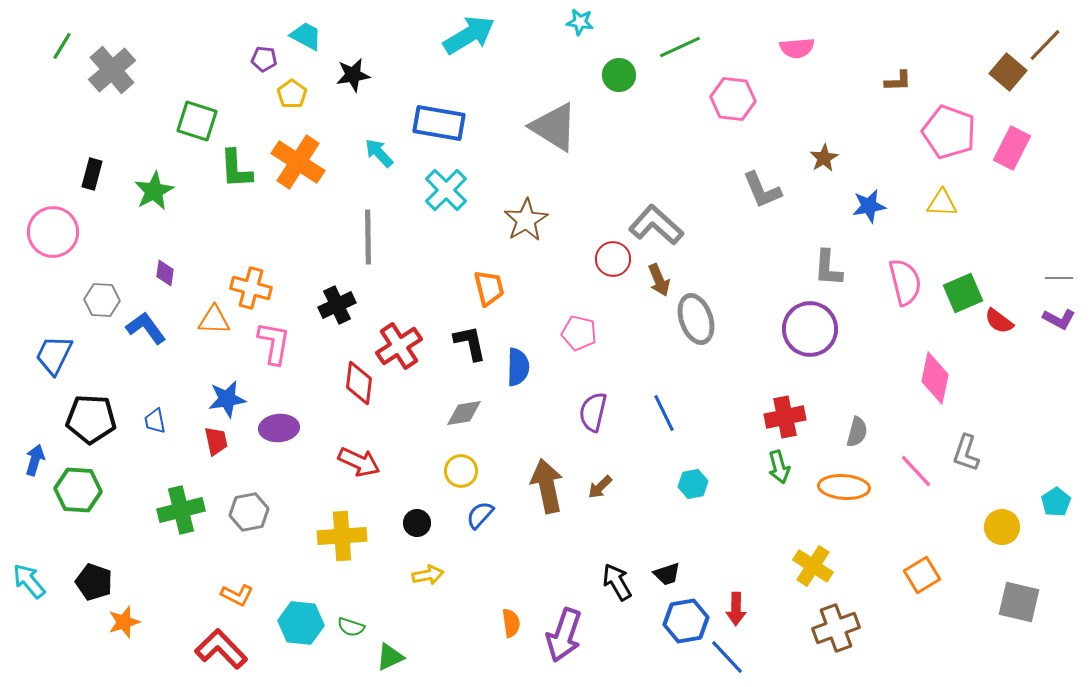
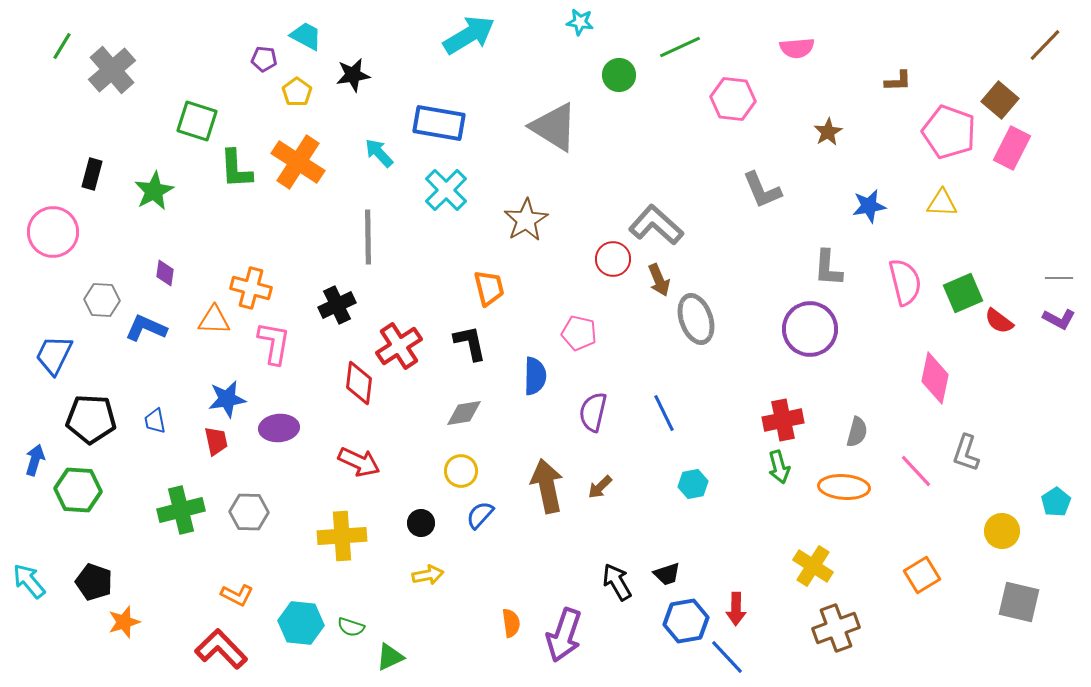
brown square at (1008, 72): moved 8 px left, 28 px down
yellow pentagon at (292, 94): moved 5 px right, 2 px up
brown star at (824, 158): moved 4 px right, 26 px up
blue L-shape at (146, 328): rotated 30 degrees counterclockwise
blue semicircle at (518, 367): moved 17 px right, 9 px down
red cross at (785, 417): moved 2 px left, 3 px down
gray hexagon at (249, 512): rotated 12 degrees clockwise
black circle at (417, 523): moved 4 px right
yellow circle at (1002, 527): moved 4 px down
